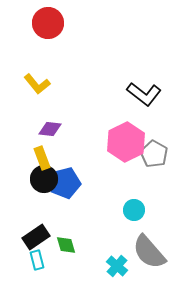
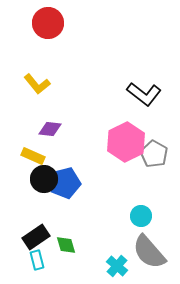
yellow rectangle: moved 9 px left, 2 px up; rotated 45 degrees counterclockwise
cyan circle: moved 7 px right, 6 px down
